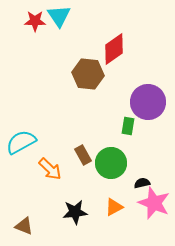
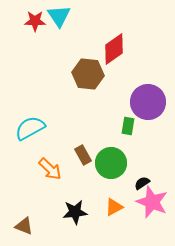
cyan semicircle: moved 9 px right, 14 px up
black semicircle: rotated 21 degrees counterclockwise
pink star: moved 2 px left, 1 px up
